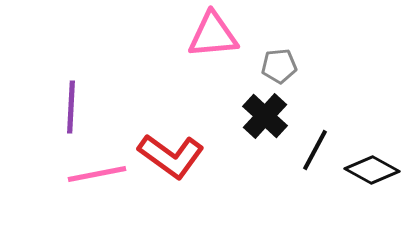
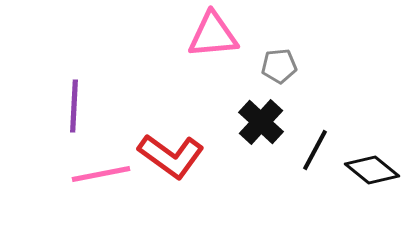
purple line: moved 3 px right, 1 px up
black cross: moved 4 px left, 6 px down
black diamond: rotated 10 degrees clockwise
pink line: moved 4 px right
